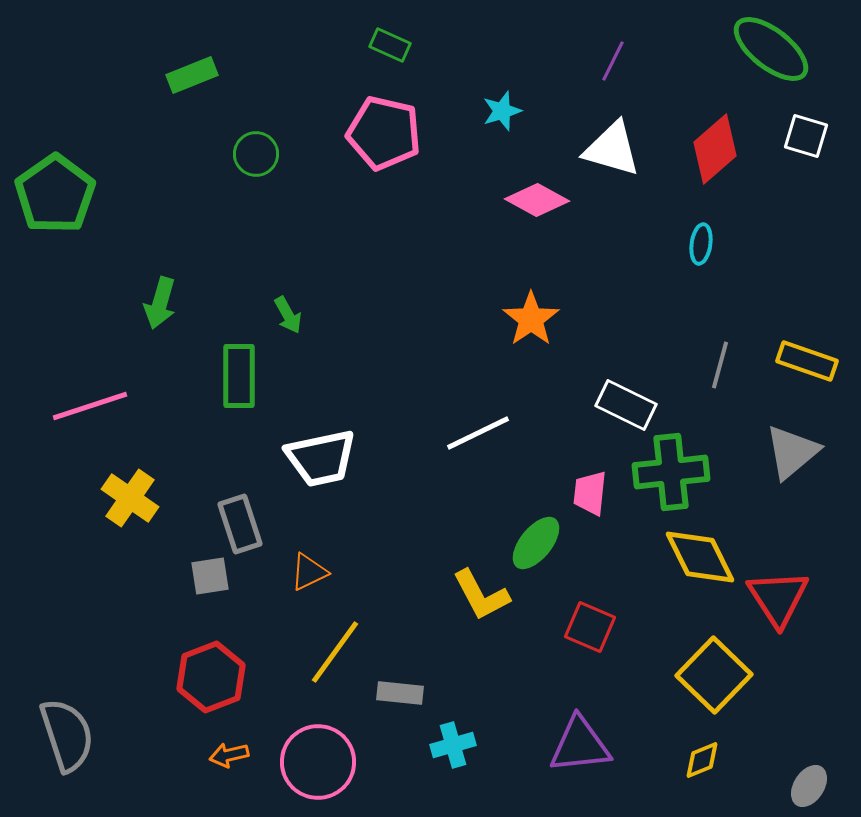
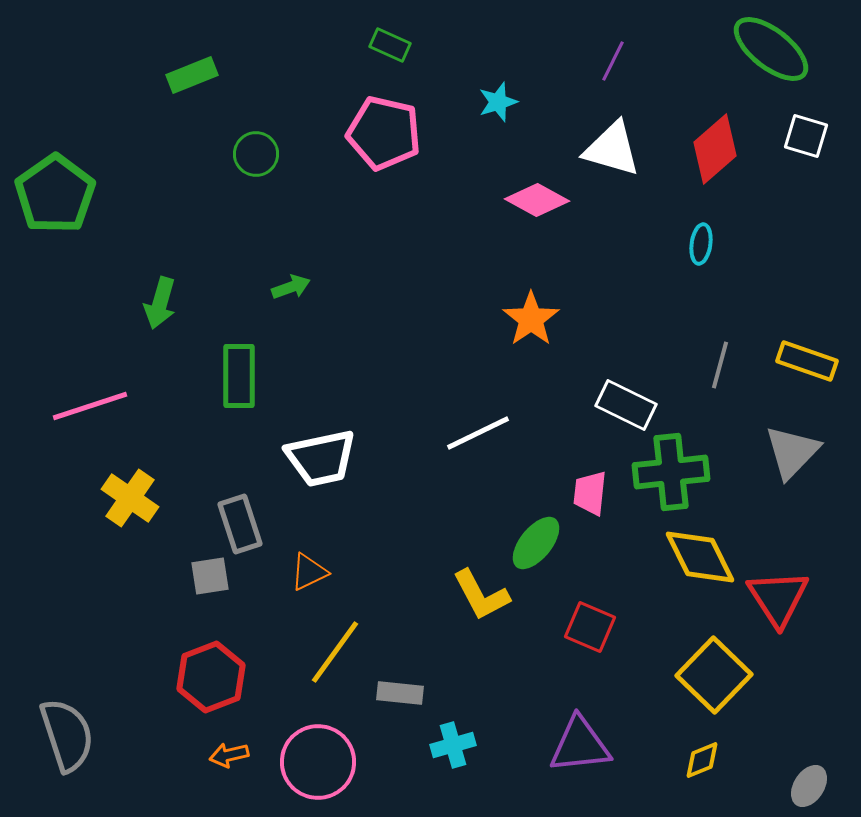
cyan star at (502, 111): moved 4 px left, 9 px up
green arrow at (288, 315): moved 3 px right, 28 px up; rotated 81 degrees counterclockwise
gray triangle at (792, 452): rotated 6 degrees counterclockwise
